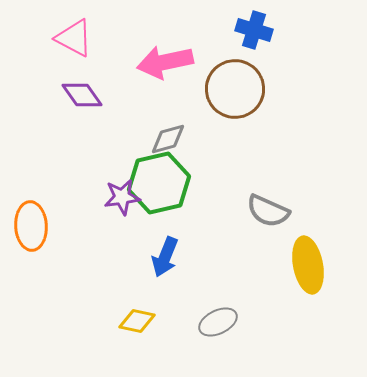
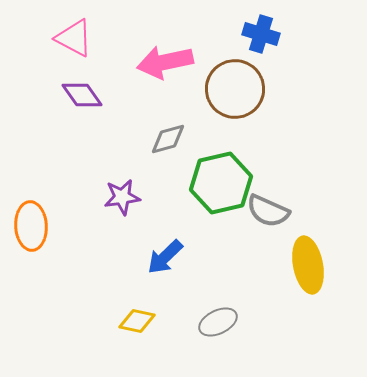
blue cross: moved 7 px right, 4 px down
green hexagon: moved 62 px right
blue arrow: rotated 24 degrees clockwise
